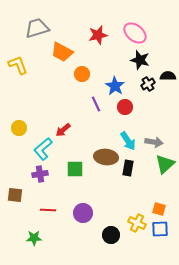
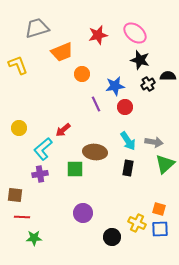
orange trapezoid: rotated 50 degrees counterclockwise
blue star: rotated 30 degrees clockwise
brown ellipse: moved 11 px left, 5 px up
red line: moved 26 px left, 7 px down
black circle: moved 1 px right, 2 px down
